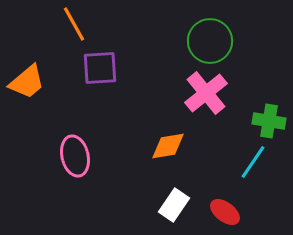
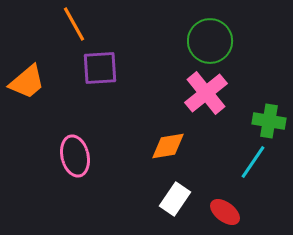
white rectangle: moved 1 px right, 6 px up
